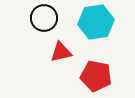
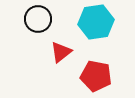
black circle: moved 6 px left, 1 px down
red triangle: rotated 25 degrees counterclockwise
